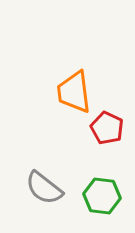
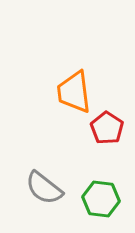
red pentagon: rotated 8 degrees clockwise
green hexagon: moved 1 px left, 3 px down
